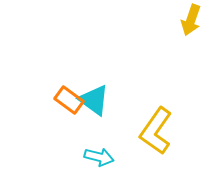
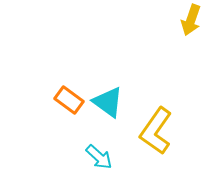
cyan triangle: moved 14 px right, 2 px down
cyan arrow: rotated 28 degrees clockwise
